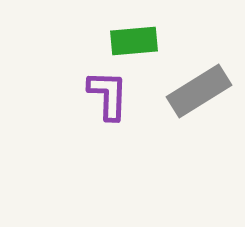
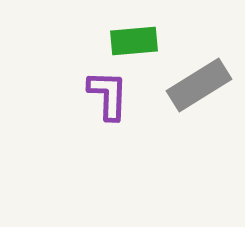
gray rectangle: moved 6 px up
